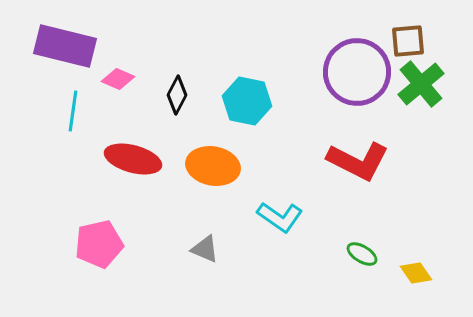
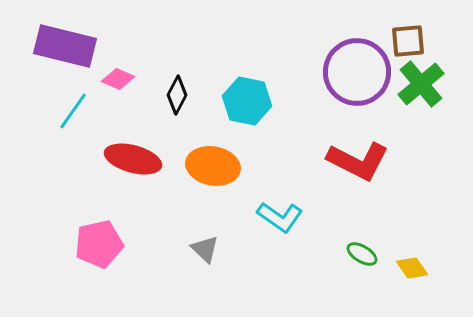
cyan line: rotated 27 degrees clockwise
gray triangle: rotated 20 degrees clockwise
yellow diamond: moved 4 px left, 5 px up
